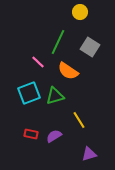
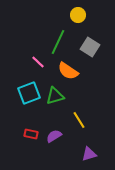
yellow circle: moved 2 px left, 3 px down
